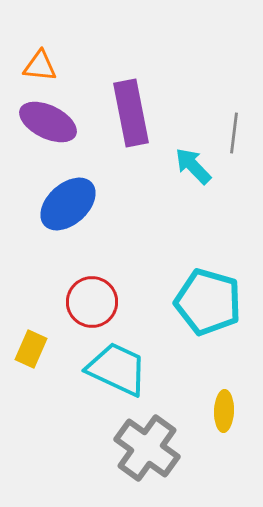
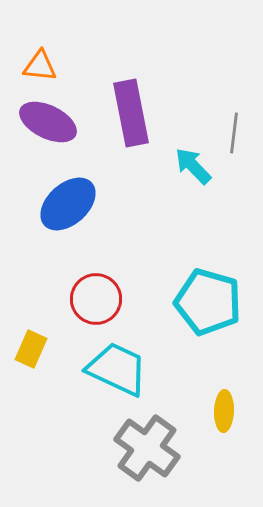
red circle: moved 4 px right, 3 px up
